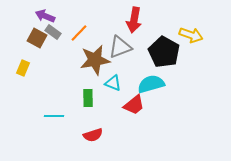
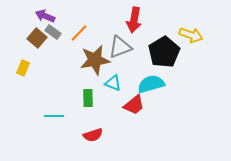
brown square: rotated 12 degrees clockwise
black pentagon: rotated 12 degrees clockwise
